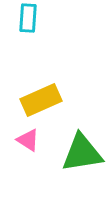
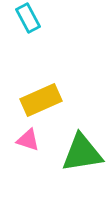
cyan rectangle: rotated 32 degrees counterclockwise
pink triangle: rotated 15 degrees counterclockwise
